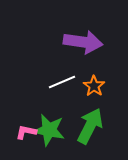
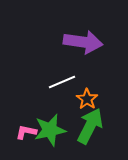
orange star: moved 7 px left, 13 px down
green star: moved 1 px right; rotated 24 degrees counterclockwise
